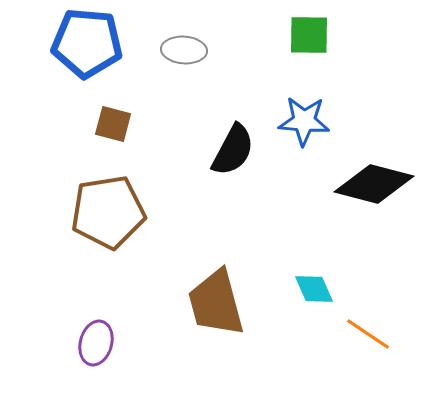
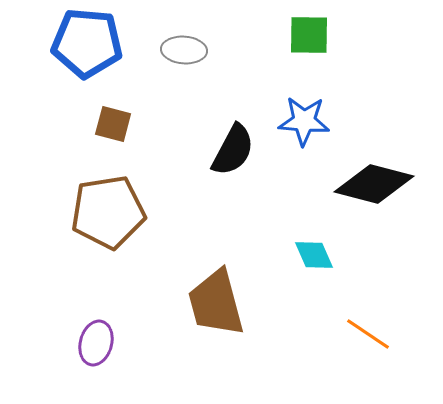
cyan diamond: moved 34 px up
